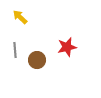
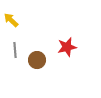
yellow arrow: moved 9 px left, 3 px down
